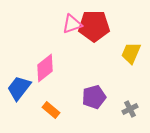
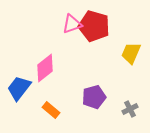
red pentagon: rotated 16 degrees clockwise
